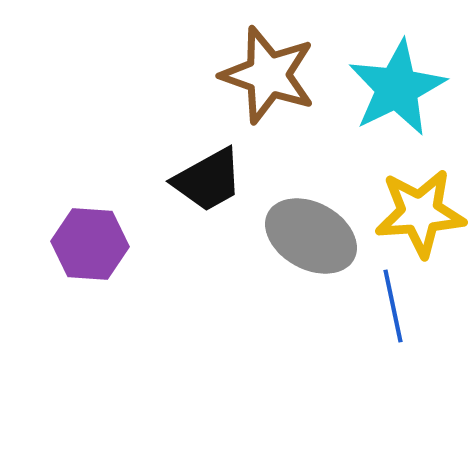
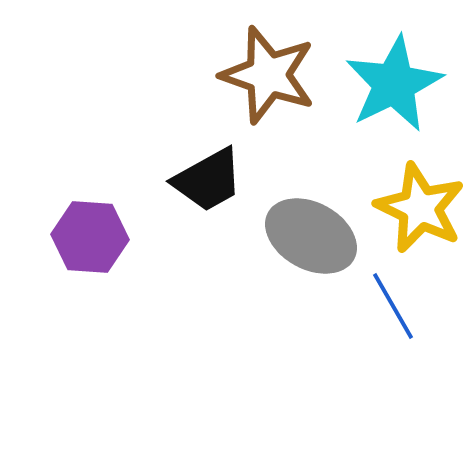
cyan star: moved 3 px left, 4 px up
yellow star: moved 5 px up; rotated 30 degrees clockwise
purple hexagon: moved 7 px up
blue line: rotated 18 degrees counterclockwise
